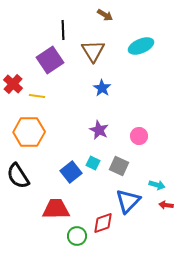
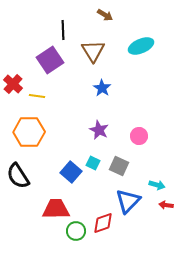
blue square: rotated 10 degrees counterclockwise
green circle: moved 1 px left, 5 px up
